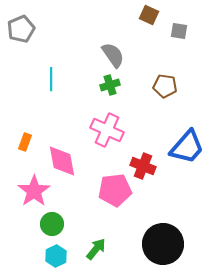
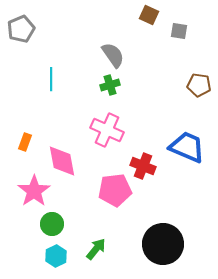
brown pentagon: moved 34 px right, 1 px up
blue trapezoid: rotated 108 degrees counterclockwise
